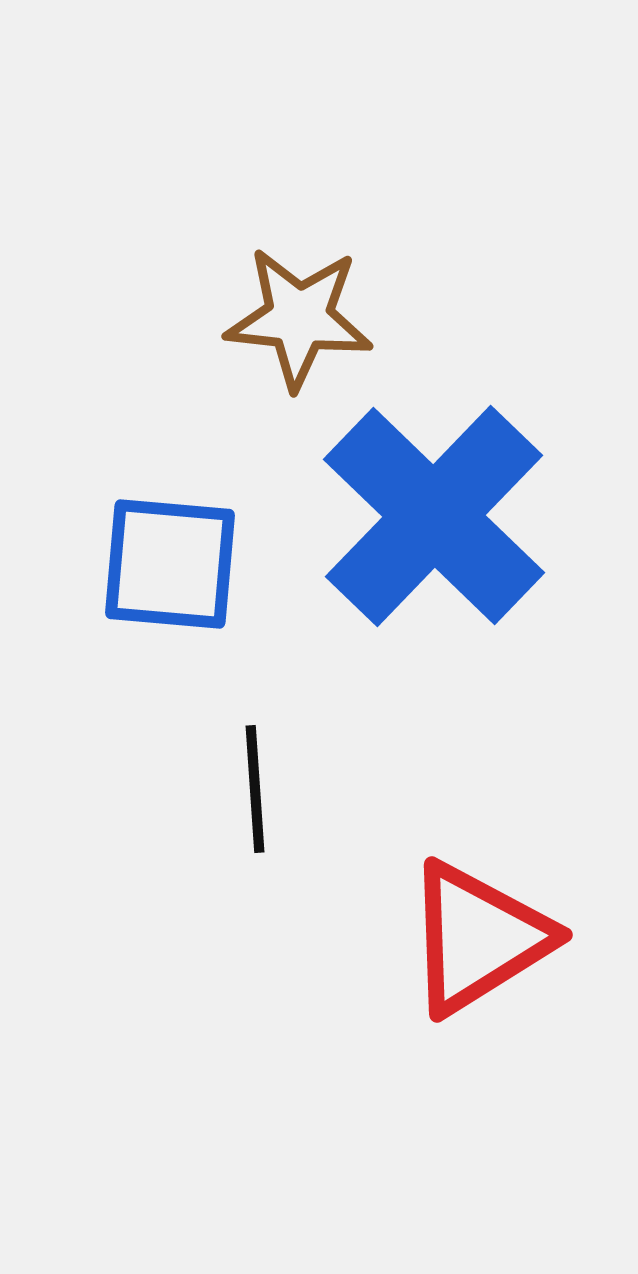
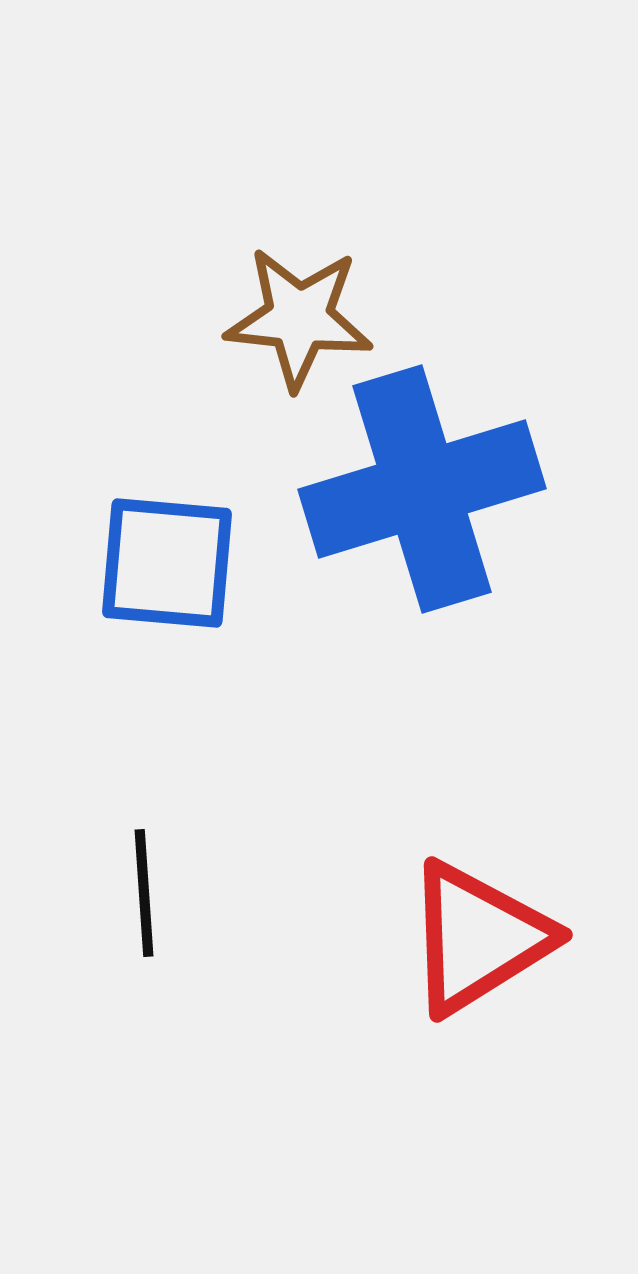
blue cross: moved 12 px left, 27 px up; rotated 29 degrees clockwise
blue square: moved 3 px left, 1 px up
black line: moved 111 px left, 104 px down
